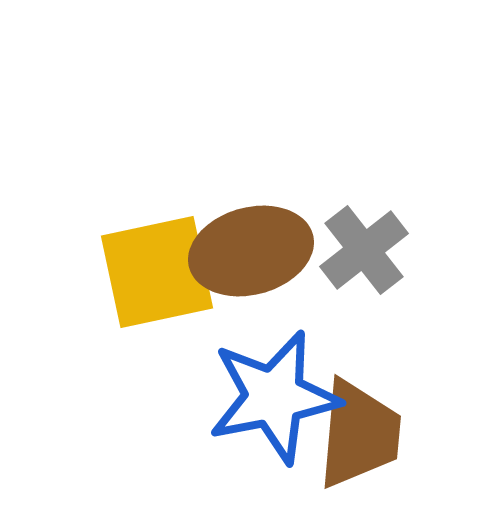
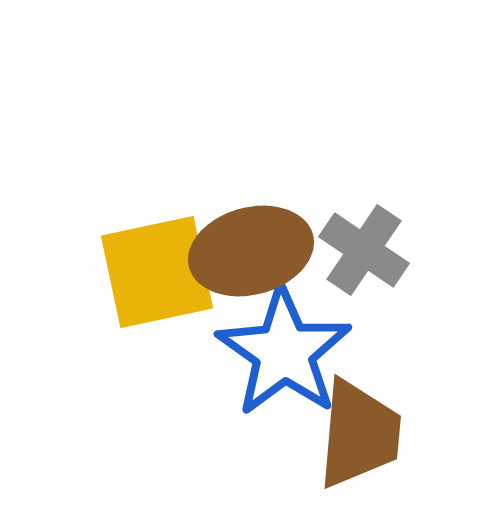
gray cross: rotated 18 degrees counterclockwise
blue star: moved 10 px right, 45 px up; rotated 26 degrees counterclockwise
